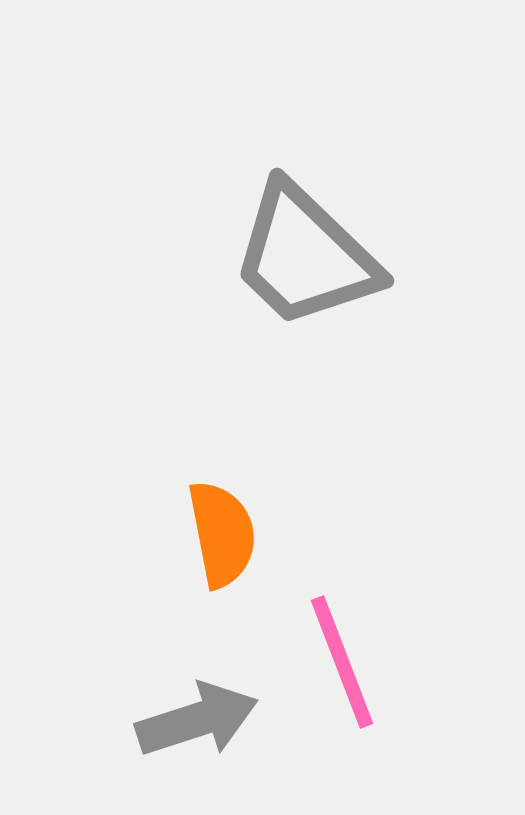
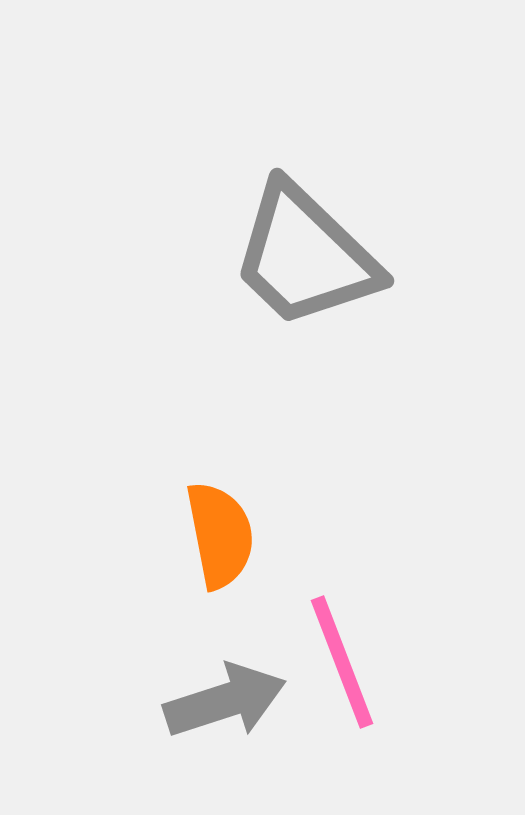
orange semicircle: moved 2 px left, 1 px down
gray arrow: moved 28 px right, 19 px up
